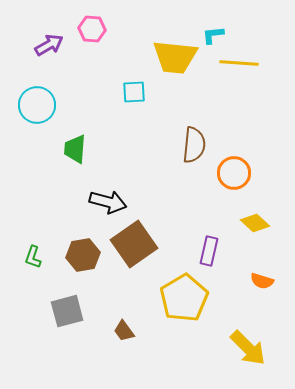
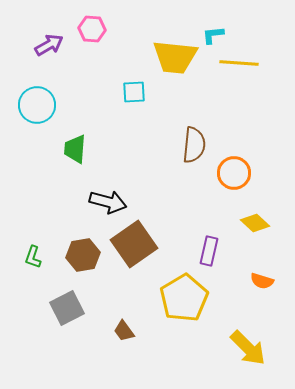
gray square: moved 3 px up; rotated 12 degrees counterclockwise
